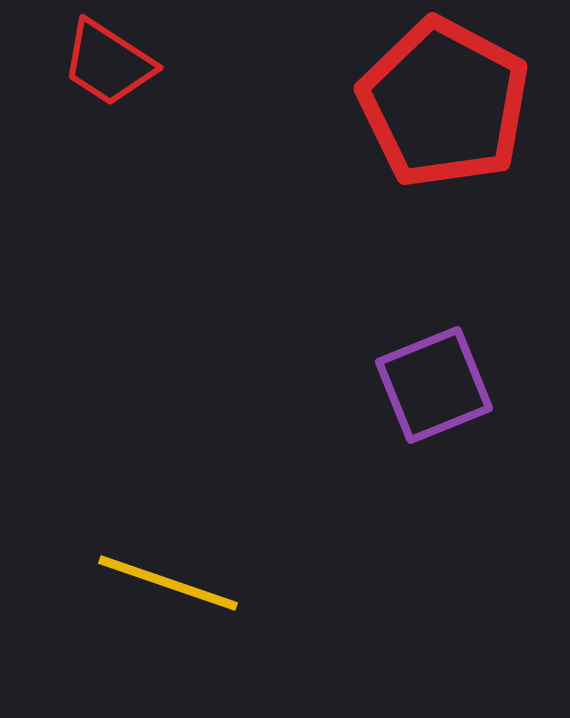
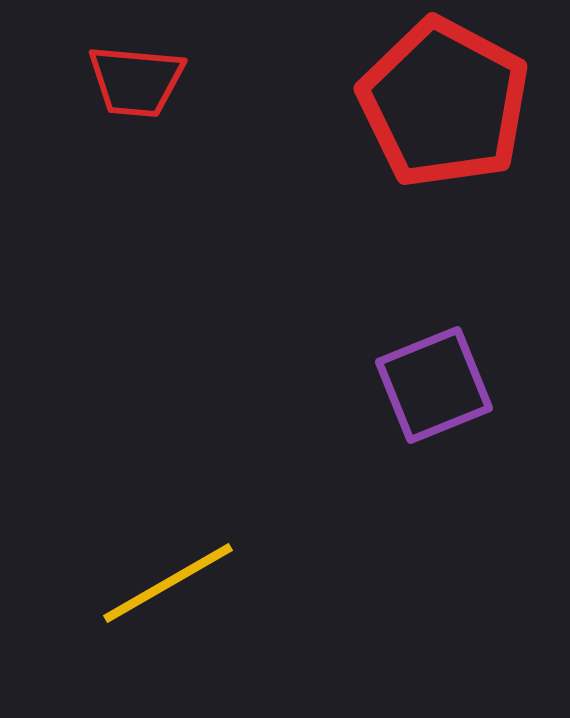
red trapezoid: moved 28 px right, 18 px down; rotated 28 degrees counterclockwise
yellow line: rotated 49 degrees counterclockwise
